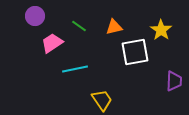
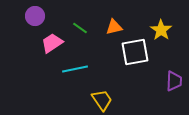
green line: moved 1 px right, 2 px down
